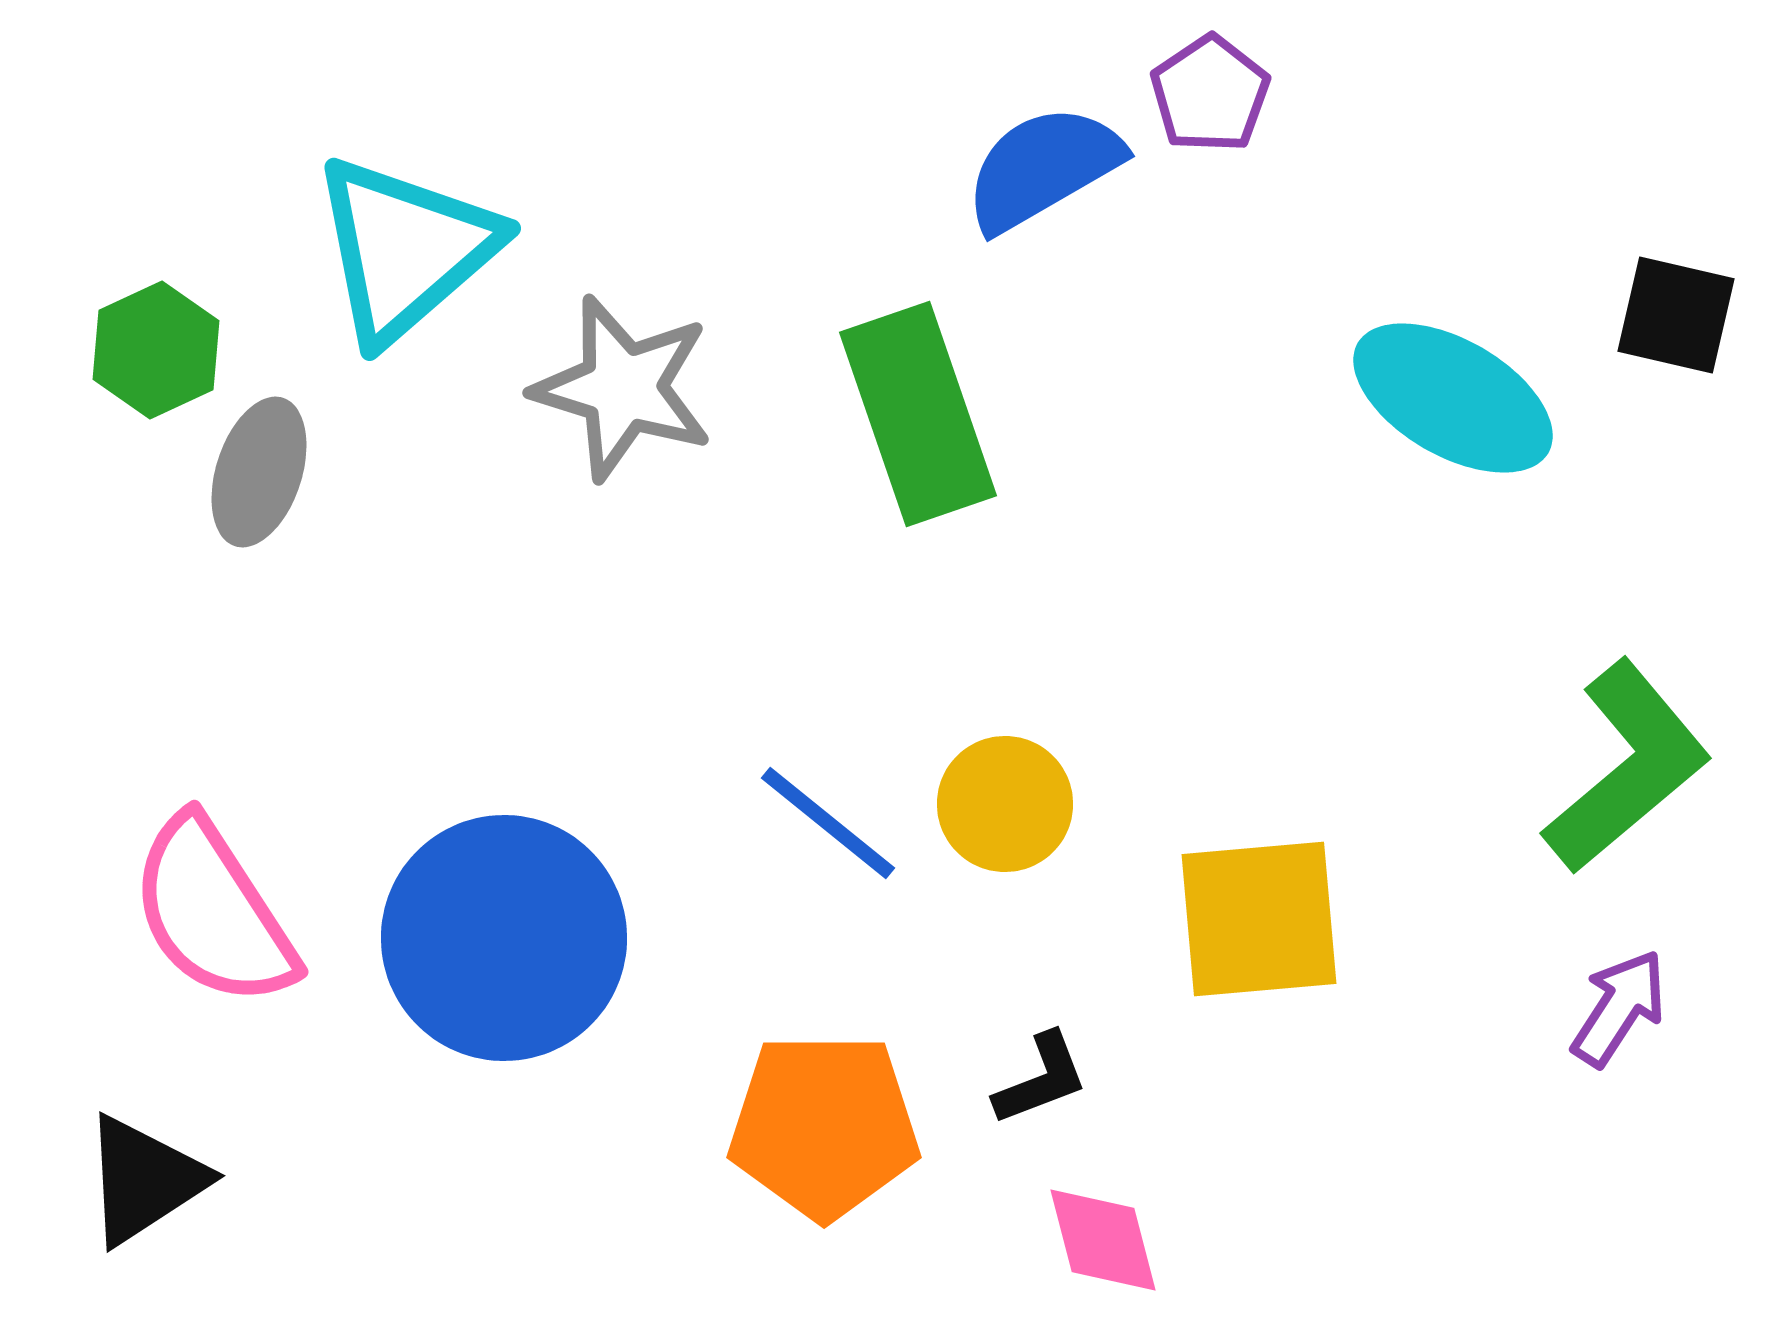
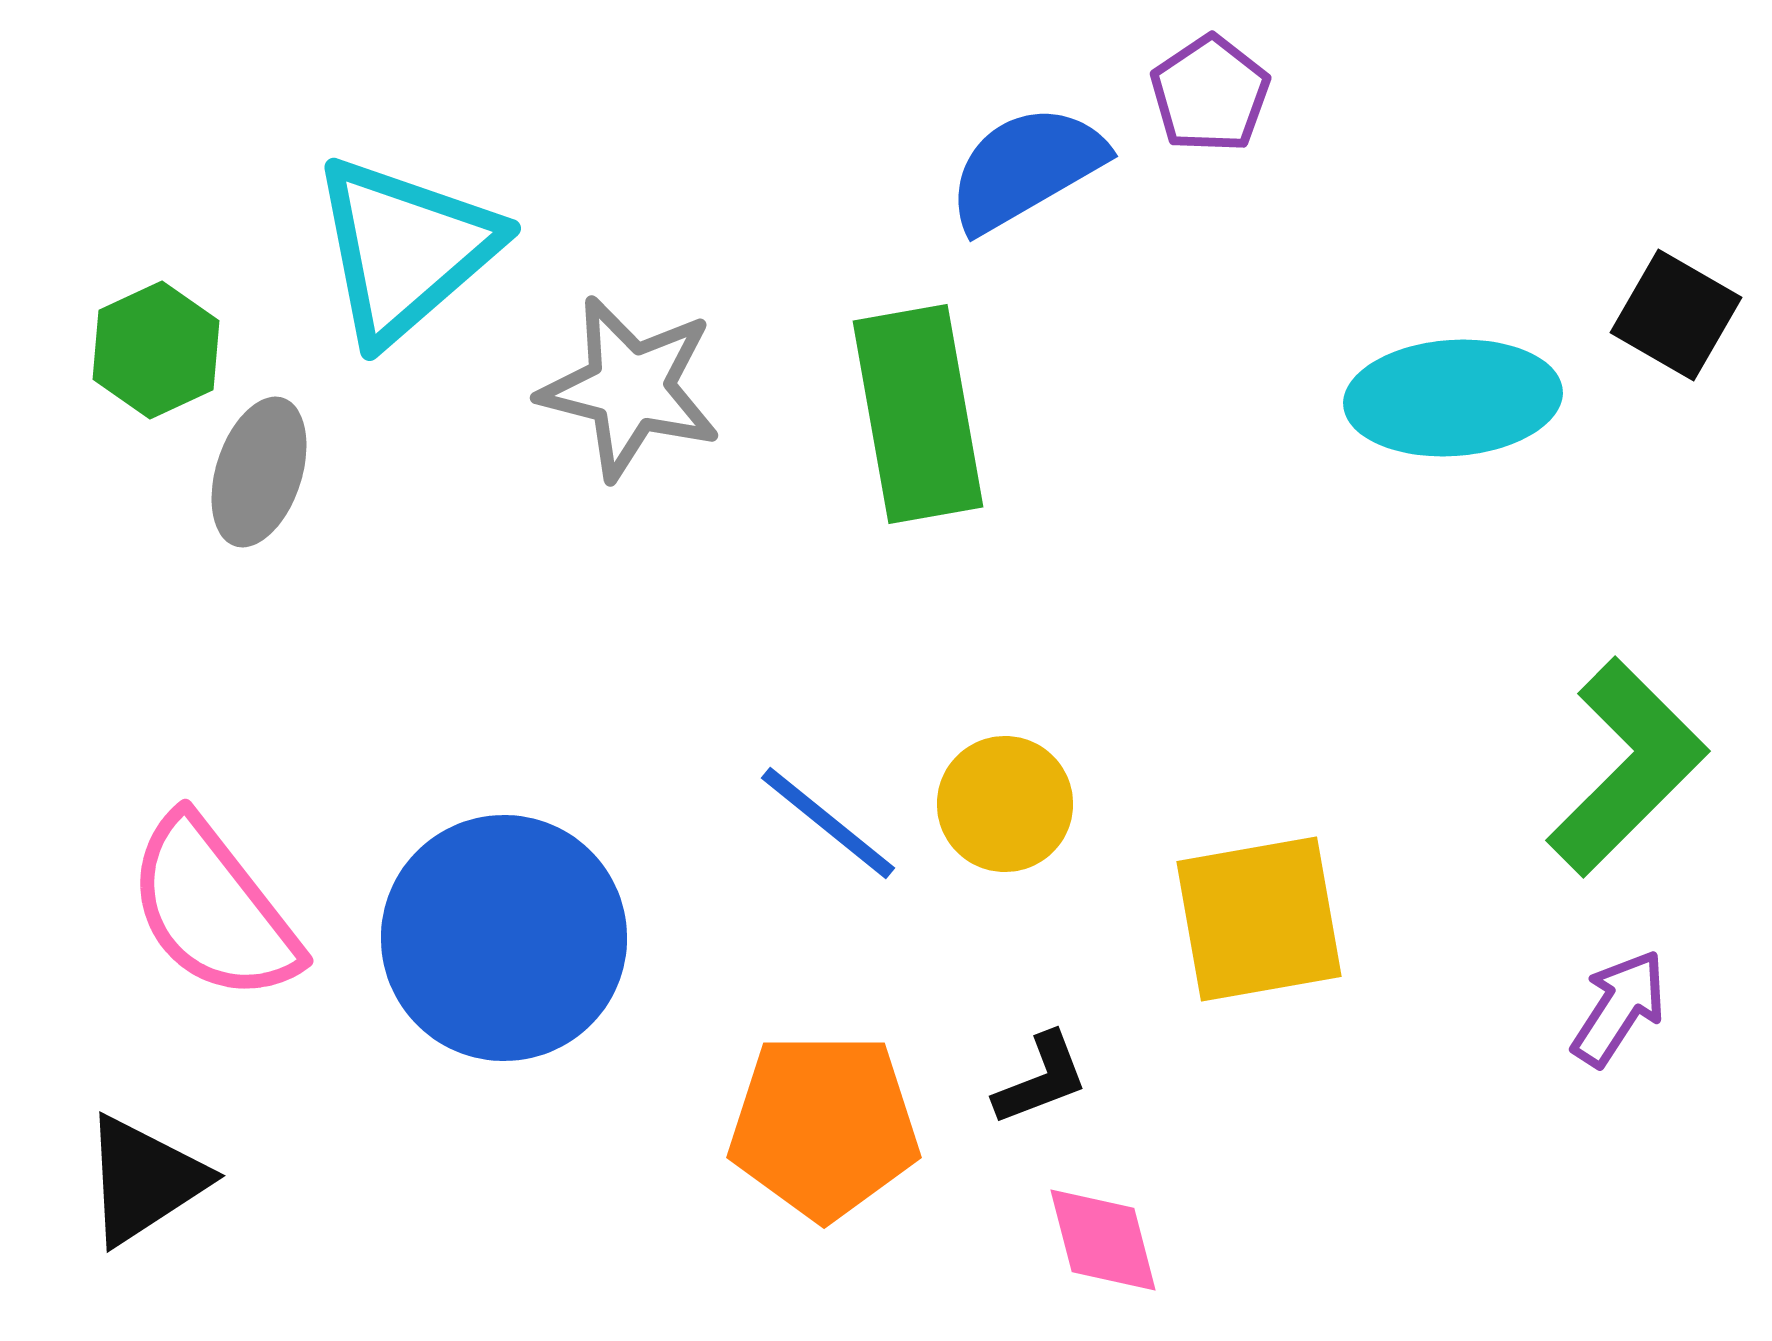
blue semicircle: moved 17 px left
black square: rotated 17 degrees clockwise
gray star: moved 7 px right; rotated 3 degrees counterclockwise
cyan ellipse: rotated 34 degrees counterclockwise
green rectangle: rotated 9 degrees clockwise
green L-shape: rotated 5 degrees counterclockwise
pink semicircle: moved 3 px up; rotated 5 degrees counterclockwise
yellow square: rotated 5 degrees counterclockwise
